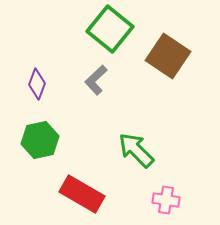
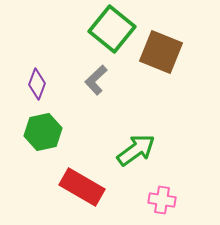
green square: moved 2 px right
brown square: moved 7 px left, 4 px up; rotated 12 degrees counterclockwise
green hexagon: moved 3 px right, 8 px up
green arrow: rotated 99 degrees clockwise
red rectangle: moved 7 px up
pink cross: moved 4 px left
